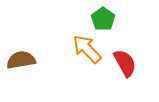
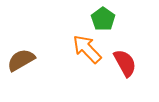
brown semicircle: rotated 20 degrees counterclockwise
